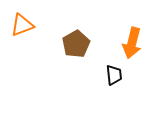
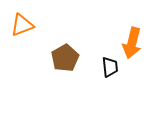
brown pentagon: moved 11 px left, 14 px down
black trapezoid: moved 4 px left, 8 px up
